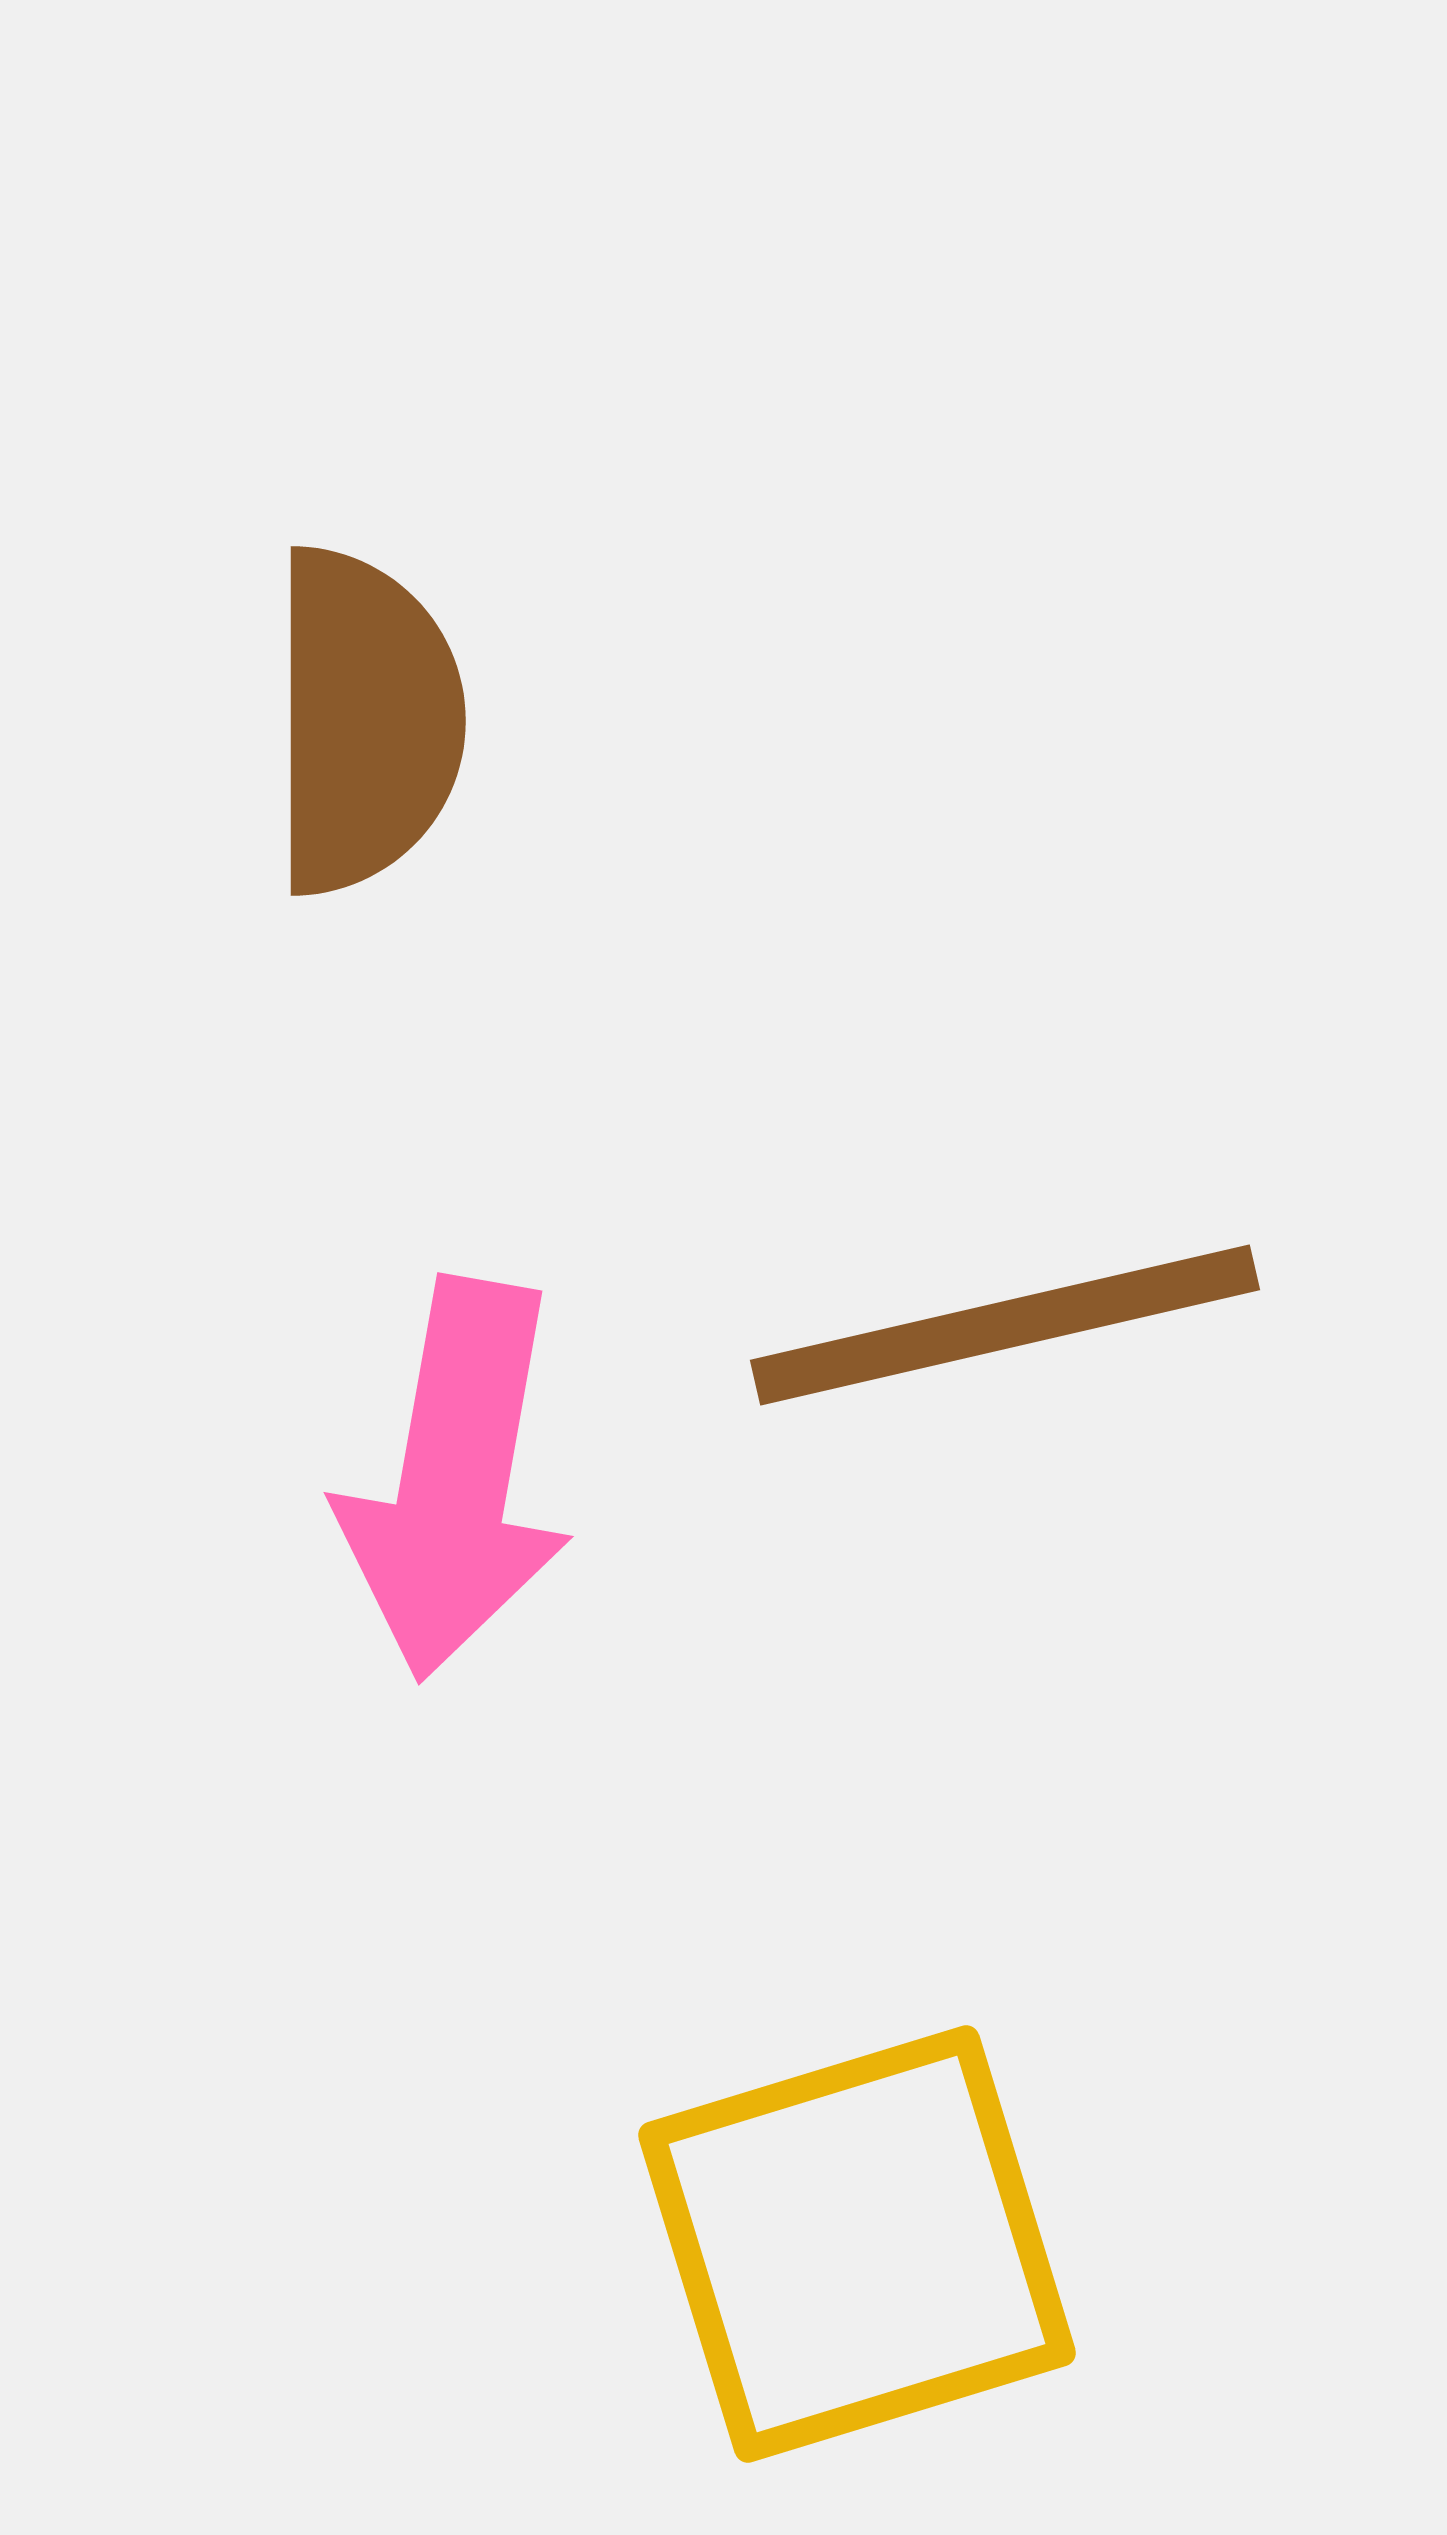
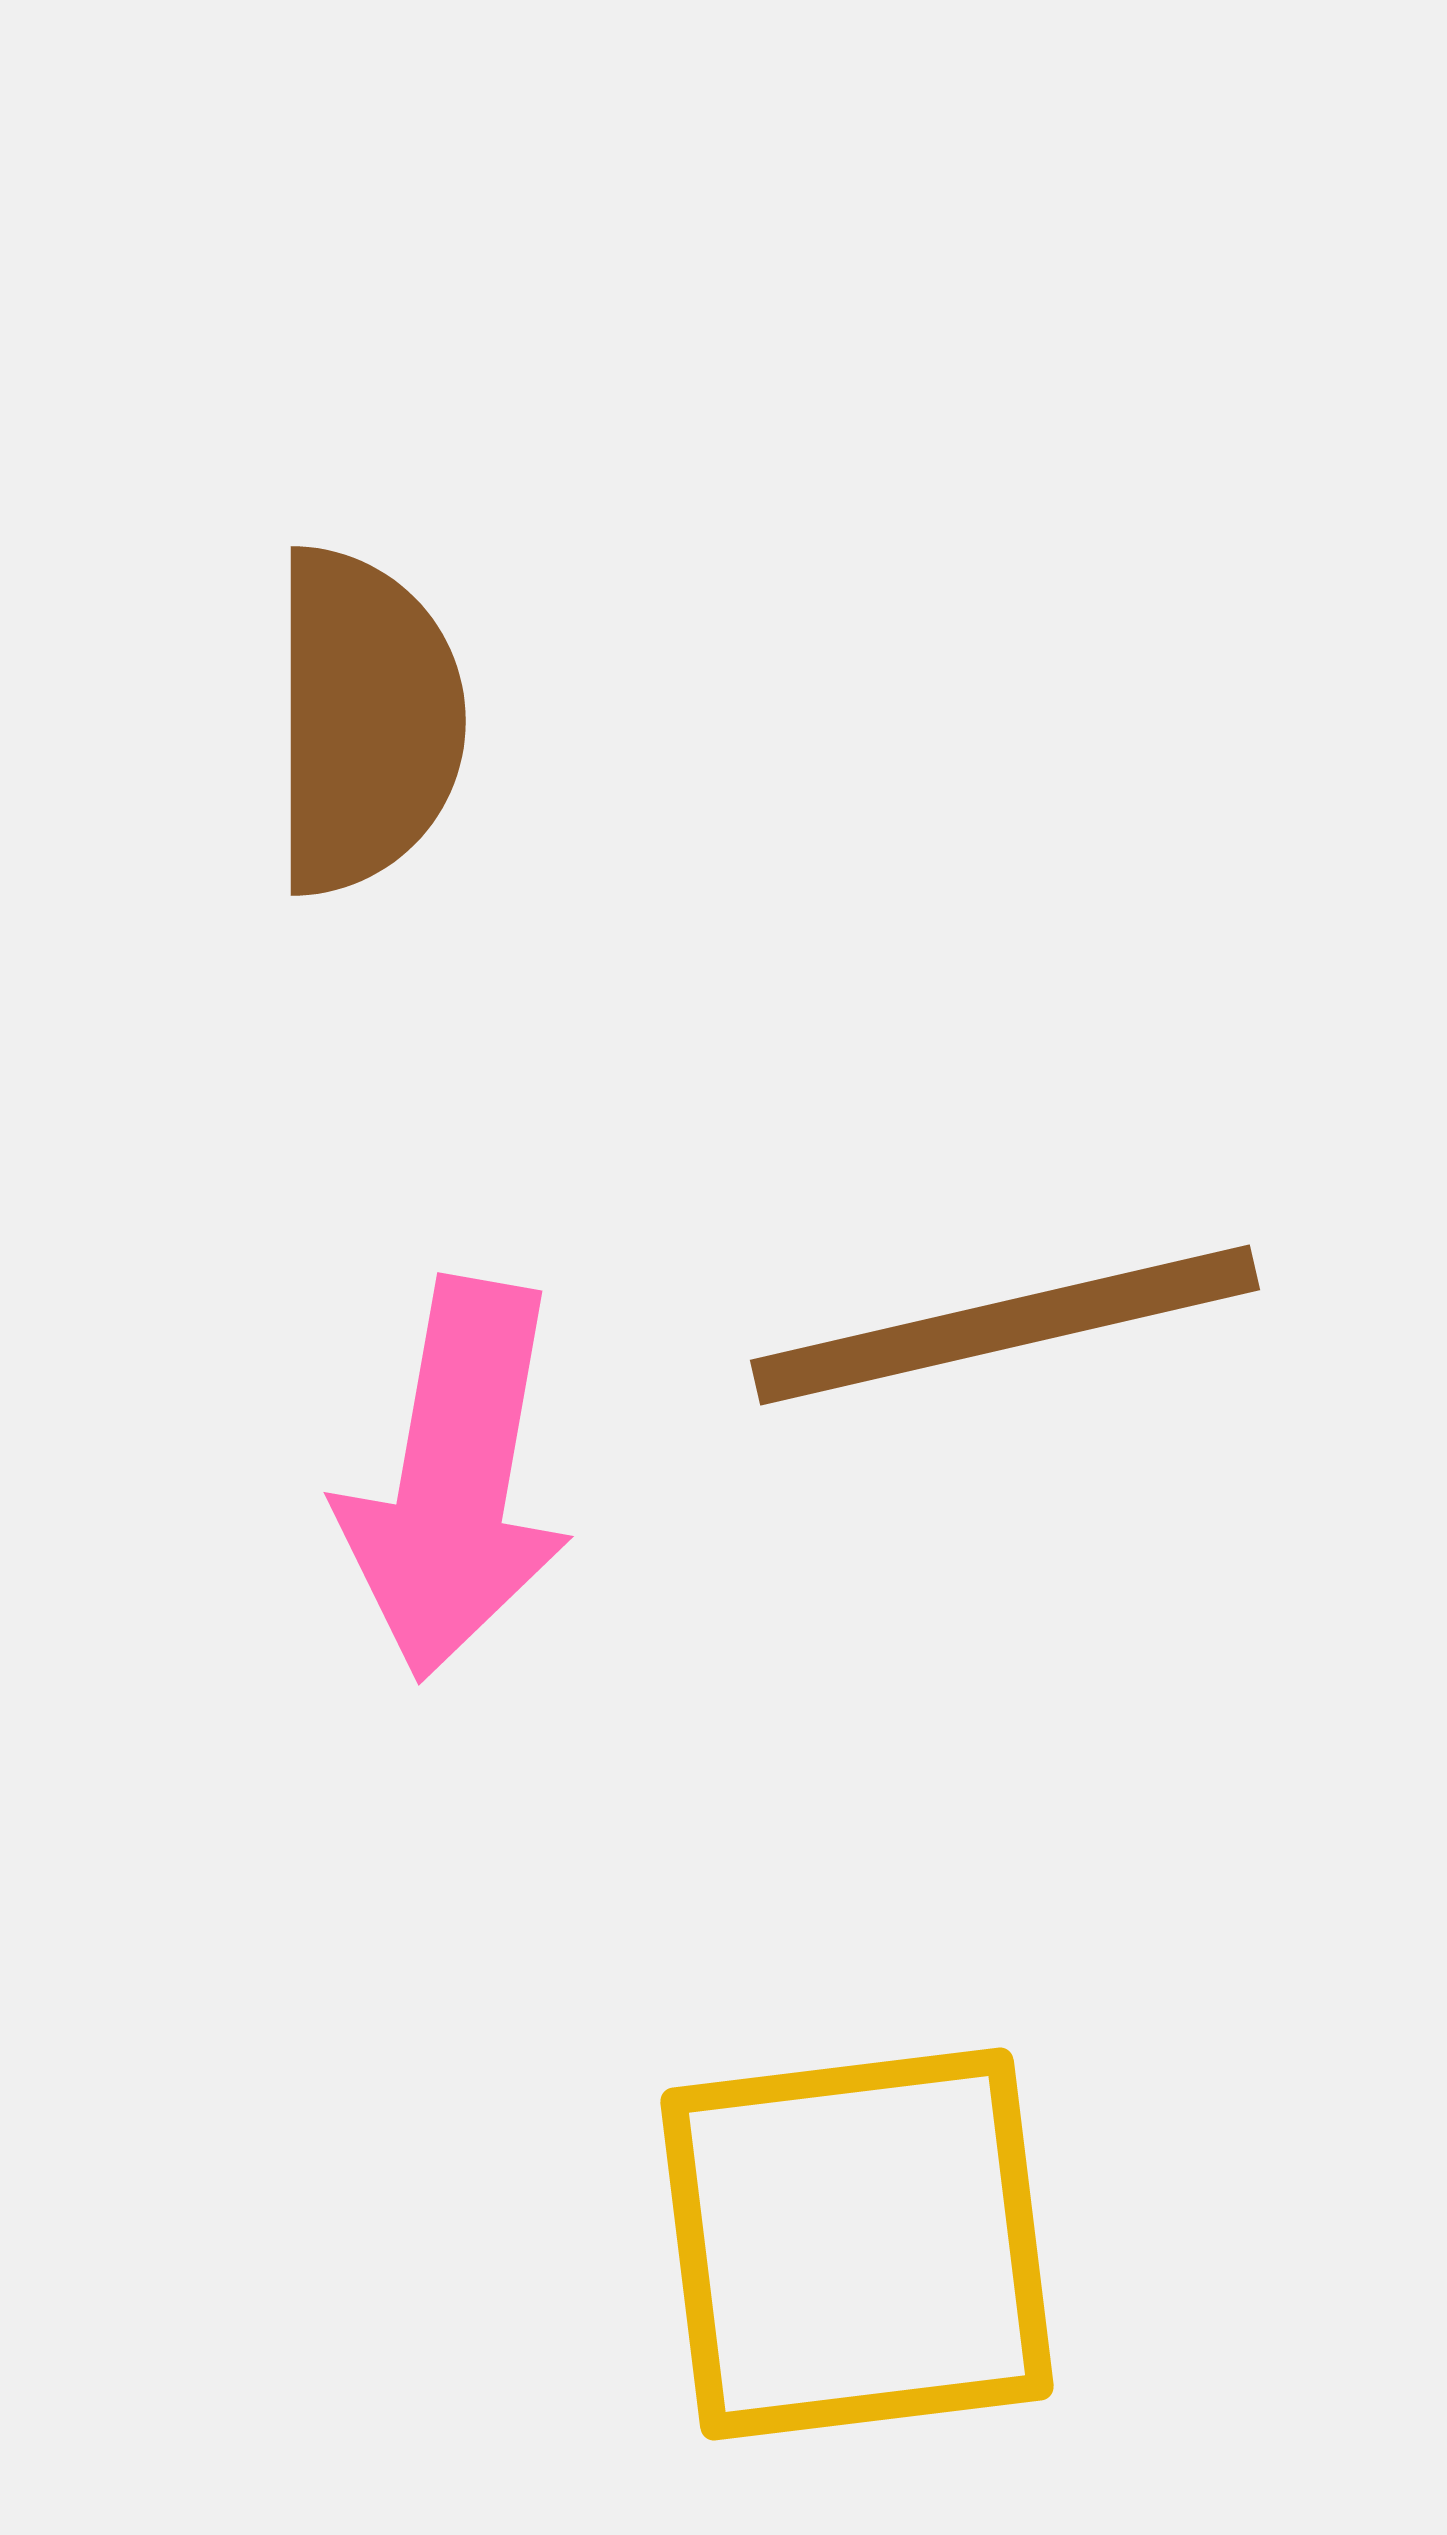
yellow square: rotated 10 degrees clockwise
